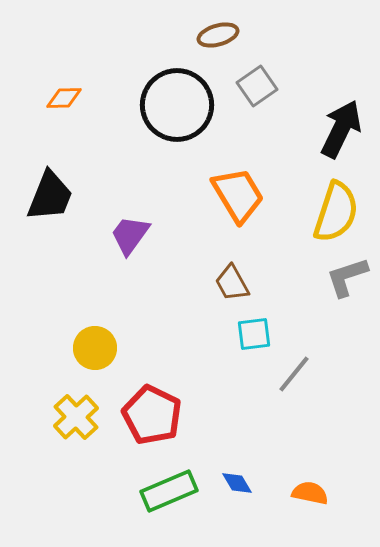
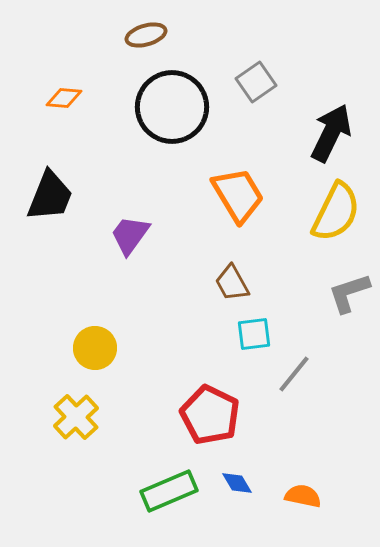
brown ellipse: moved 72 px left
gray square: moved 1 px left, 4 px up
orange diamond: rotated 6 degrees clockwise
black circle: moved 5 px left, 2 px down
black arrow: moved 10 px left, 4 px down
yellow semicircle: rotated 8 degrees clockwise
gray L-shape: moved 2 px right, 16 px down
red pentagon: moved 58 px right
orange semicircle: moved 7 px left, 3 px down
